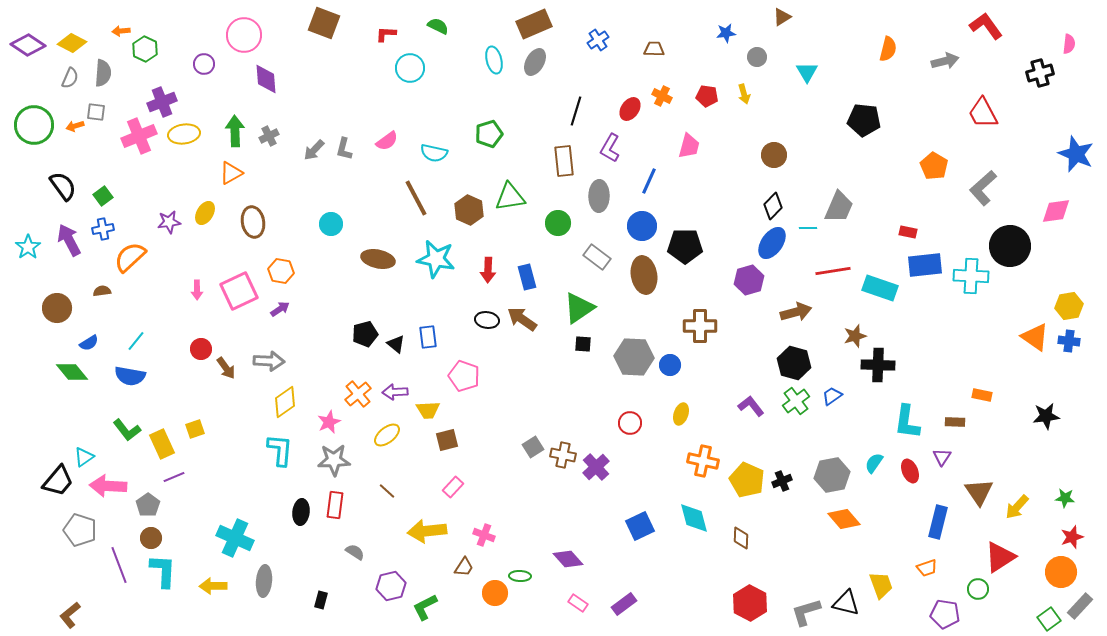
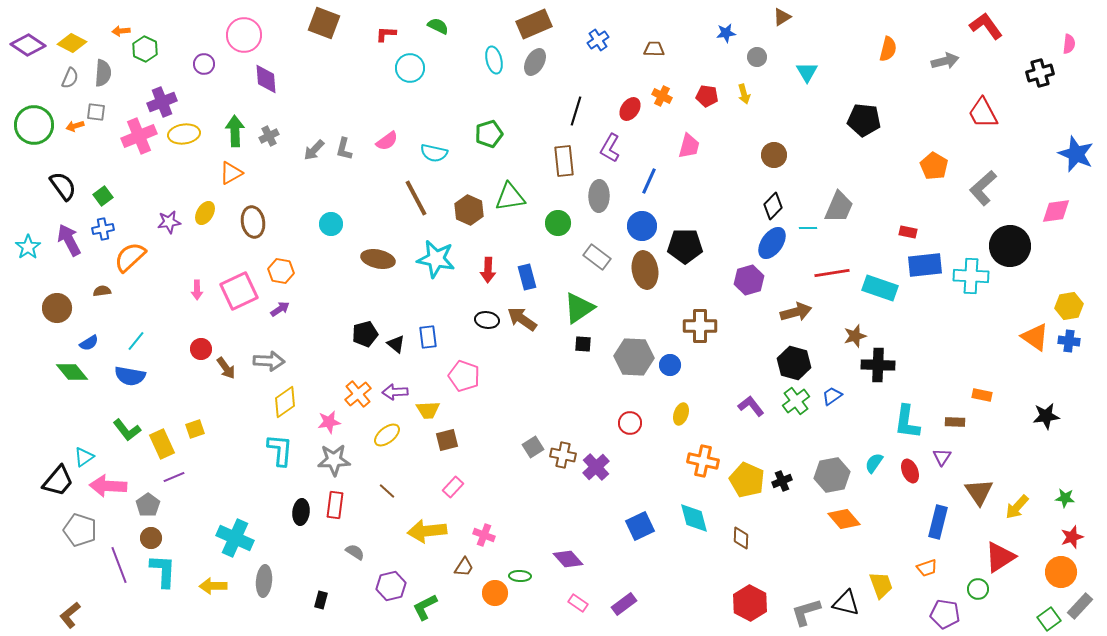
red line at (833, 271): moved 1 px left, 2 px down
brown ellipse at (644, 275): moved 1 px right, 5 px up
pink star at (329, 422): rotated 15 degrees clockwise
